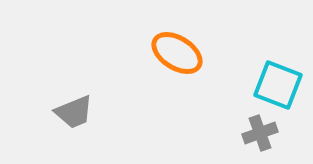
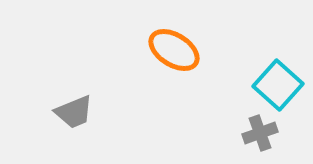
orange ellipse: moved 3 px left, 3 px up
cyan square: rotated 21 degrees clockwise
